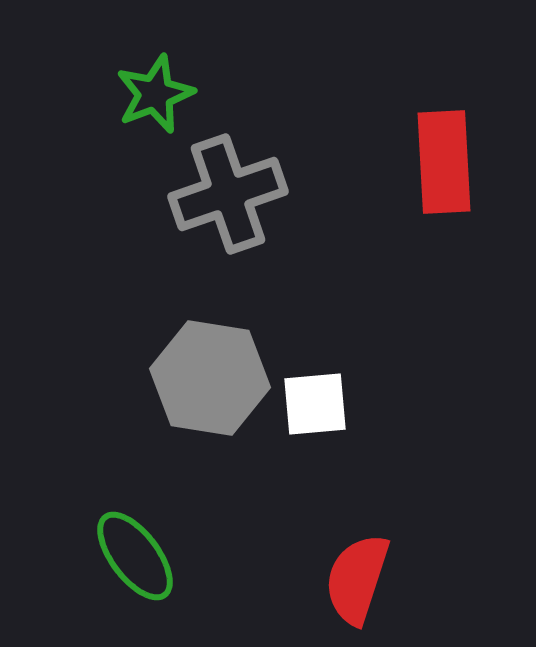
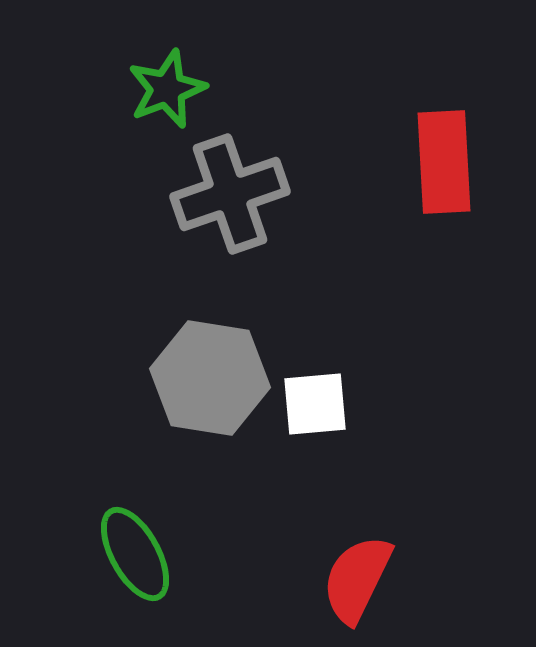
green star: moved 12 px right, 5 px up
gray cross: moved 2 px right
green ellipse: moved 2 px up; rotated 8 degrees clockwise
red semicircle: rotated 8 degrees clockwise
